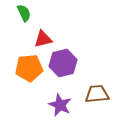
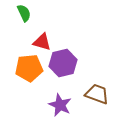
red triangle: moved 1 px left, 3 px down; rotated 30 degrees clockwise
brown trapezoid: rotated 25 degrees clockwise
